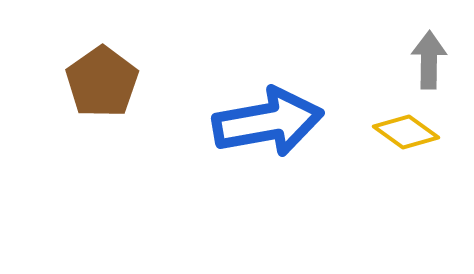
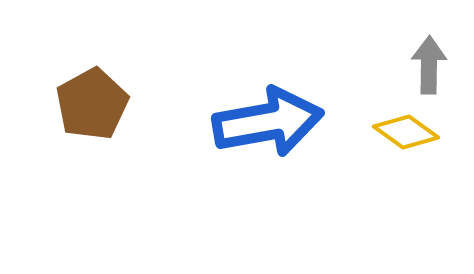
gray arrow: moved 5 px down
brown pentagon: moved 10 px left, 22 px down; rotated 6 degrees clockwise
